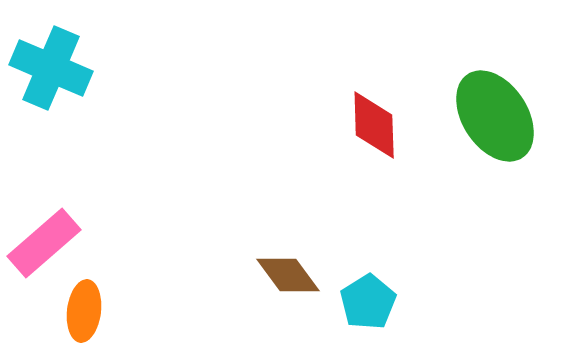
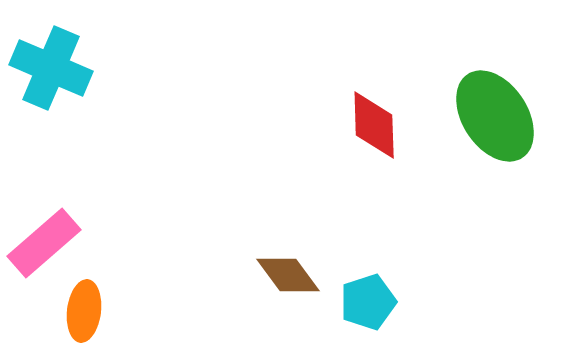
cyan pentagon: rotated 14 degrees clockwise
